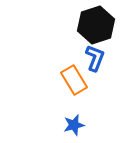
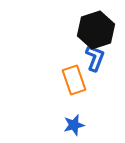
black hexagon: moved 5 px down
orange rectangle: rotated 12 degrees clockwise
